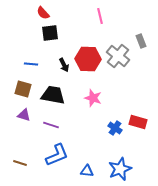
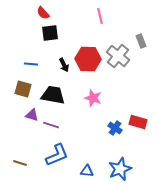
purple triangle: moved 8 px right
